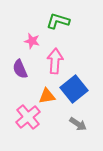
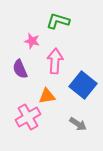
blue square: moved 9 px right, 4 px up; rotated 12 degrees counterclockwise
pink cross: rotated 10 degrees clockwise
